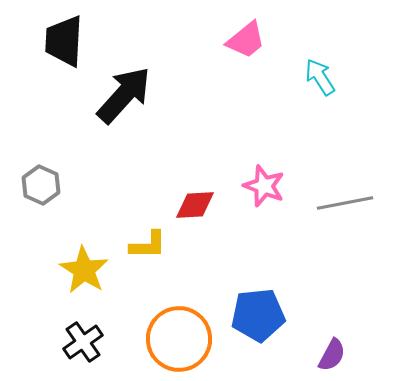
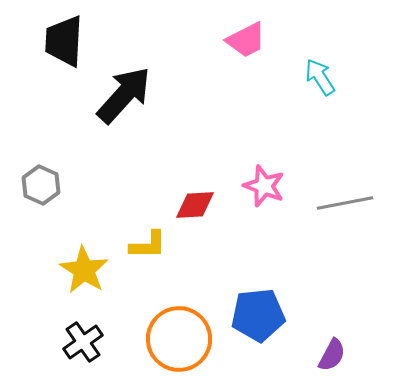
pink trapezoid: rotated 12 degrees clockwise
